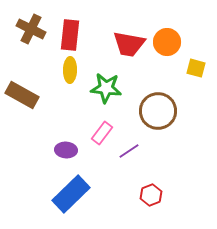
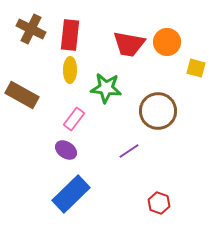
pink rectangle: moved 28 px left, 14 px up
purple ellipse: rotated 30 degrees clockwise
red hexagon: moved 8 px right, 8 px down; rotated 20 degrees counterclockwise
